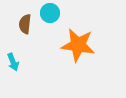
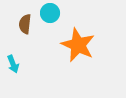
orange star: rotated 16 degrees clockwise
cyan arrow: moved 2 px down
